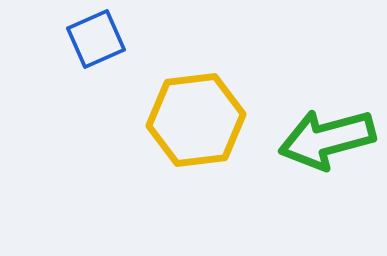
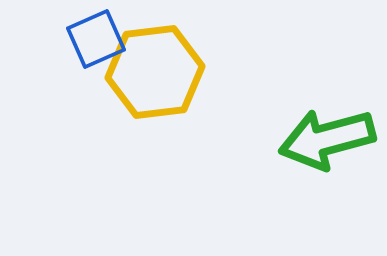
yellow hexagon: moved 41 px left, 48 px up
